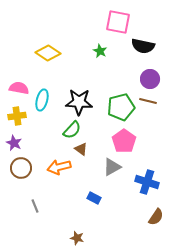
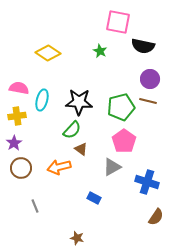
purple star: rotated 14 degrees clockwise
